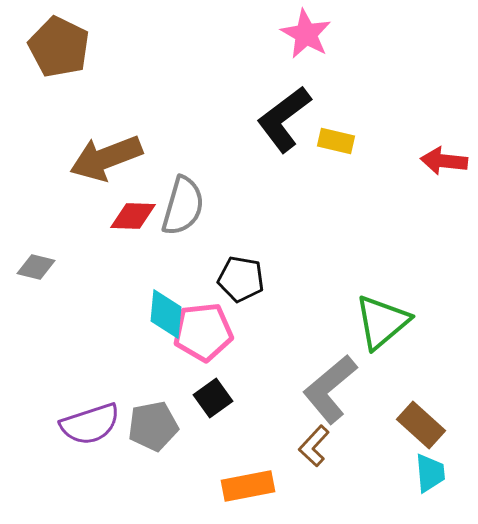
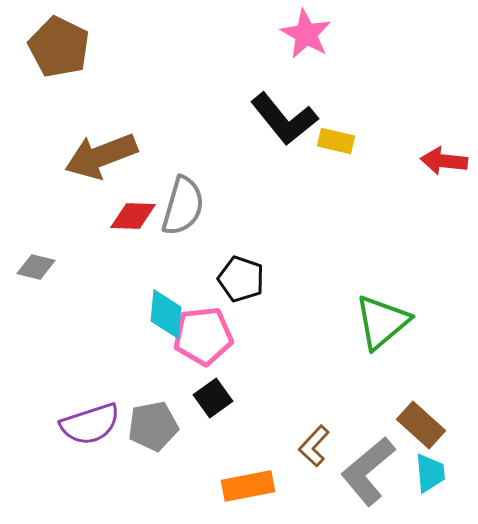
black L-shape: rotated 92 degrees counterclockwise
brown arrow: moved 5 px left, 2 px up
black pentagon: rotated 9 degrees clockwise
pink pentagon: moved 4 px down
gray L-shape: moved 38 px right, 82 px down
